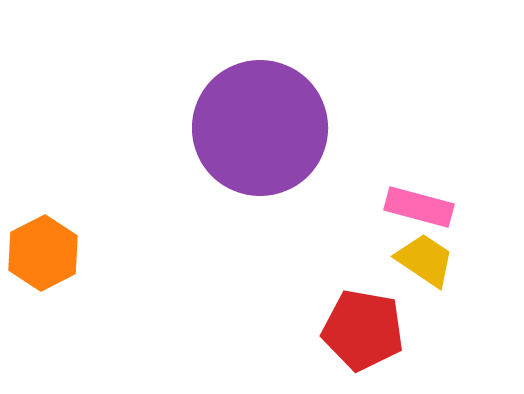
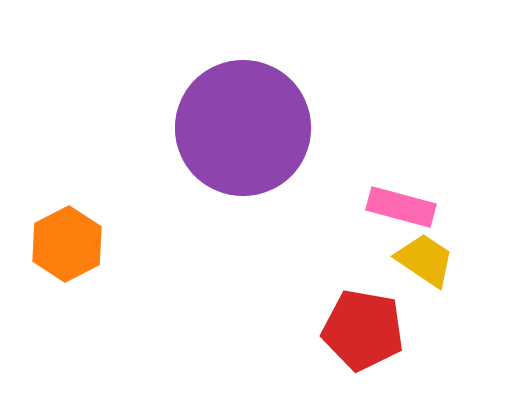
purple circle: moved 17 px left
pink rectangle: moved 18 px left
orange hexagon: moved 24 px right, 9 px up
